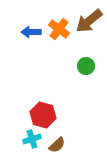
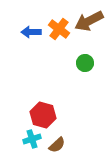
brown arrow: rotated 12 degrees clockwise
green circle: moved 1 px left, 3 px up
